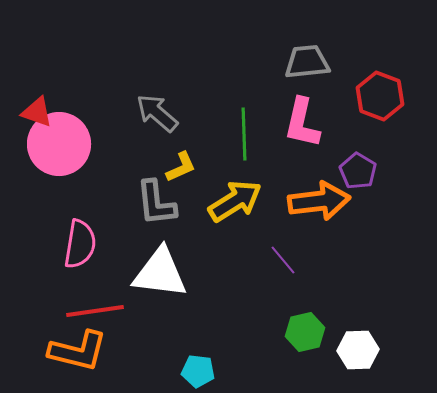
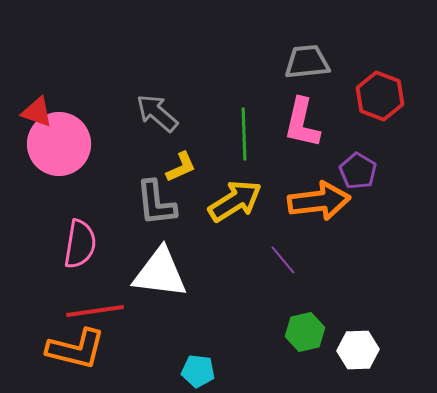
orange L-shape: moved 2 px left, 2 px up
